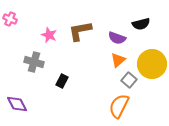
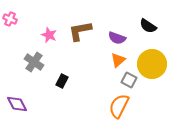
black semicircle: moved 7 px right, 2 px down; rotated 48 degrees clockwise
gray cross: rotated 18 degrees clockwise
gray square: rotated 14 degrees counterclockwise
